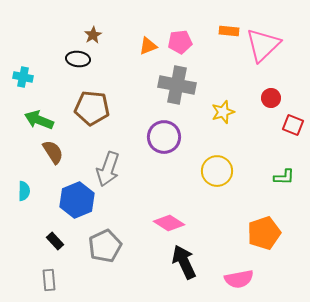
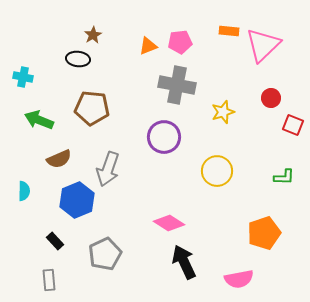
brown semicircle: moved 6 px right, 7 px down; rotated 100 degrees clockwise
gray pentagon: moved 8 px down
